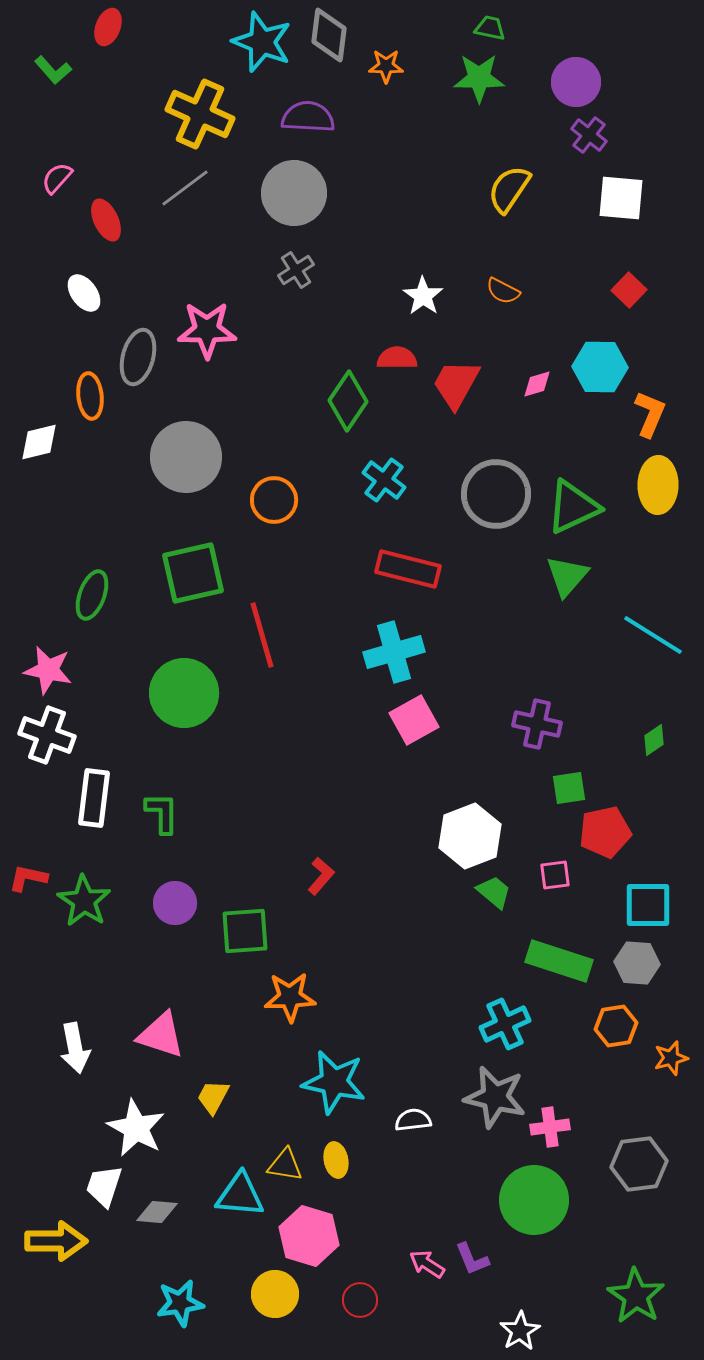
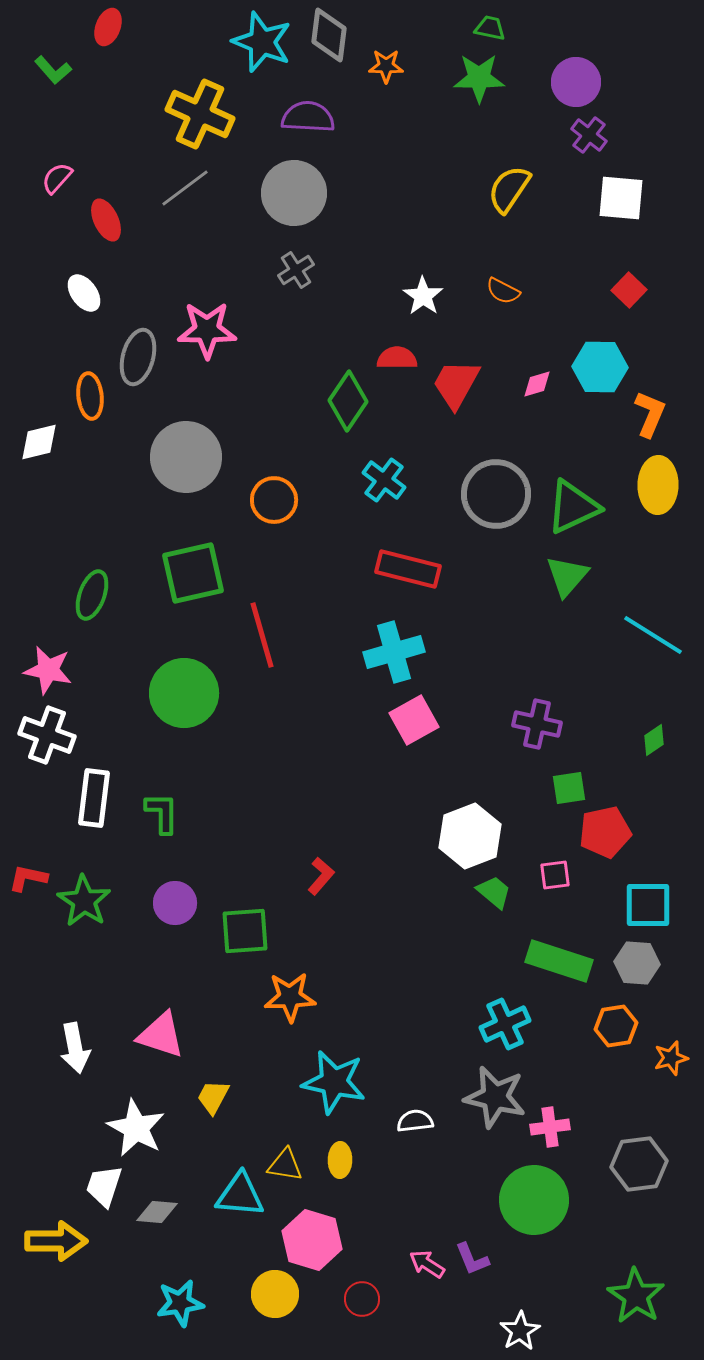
white semicircle at (413, 1120): moved 2 px right, 1 px down
yellow ellipse at (336, 1160): moved 4 px right; rotated 12 degrees clockwise
pink hexagon at (309, 1236): moved 3 px right, 4 px down
red circle at (360, 1300): moved 2 px right, 1 px up
